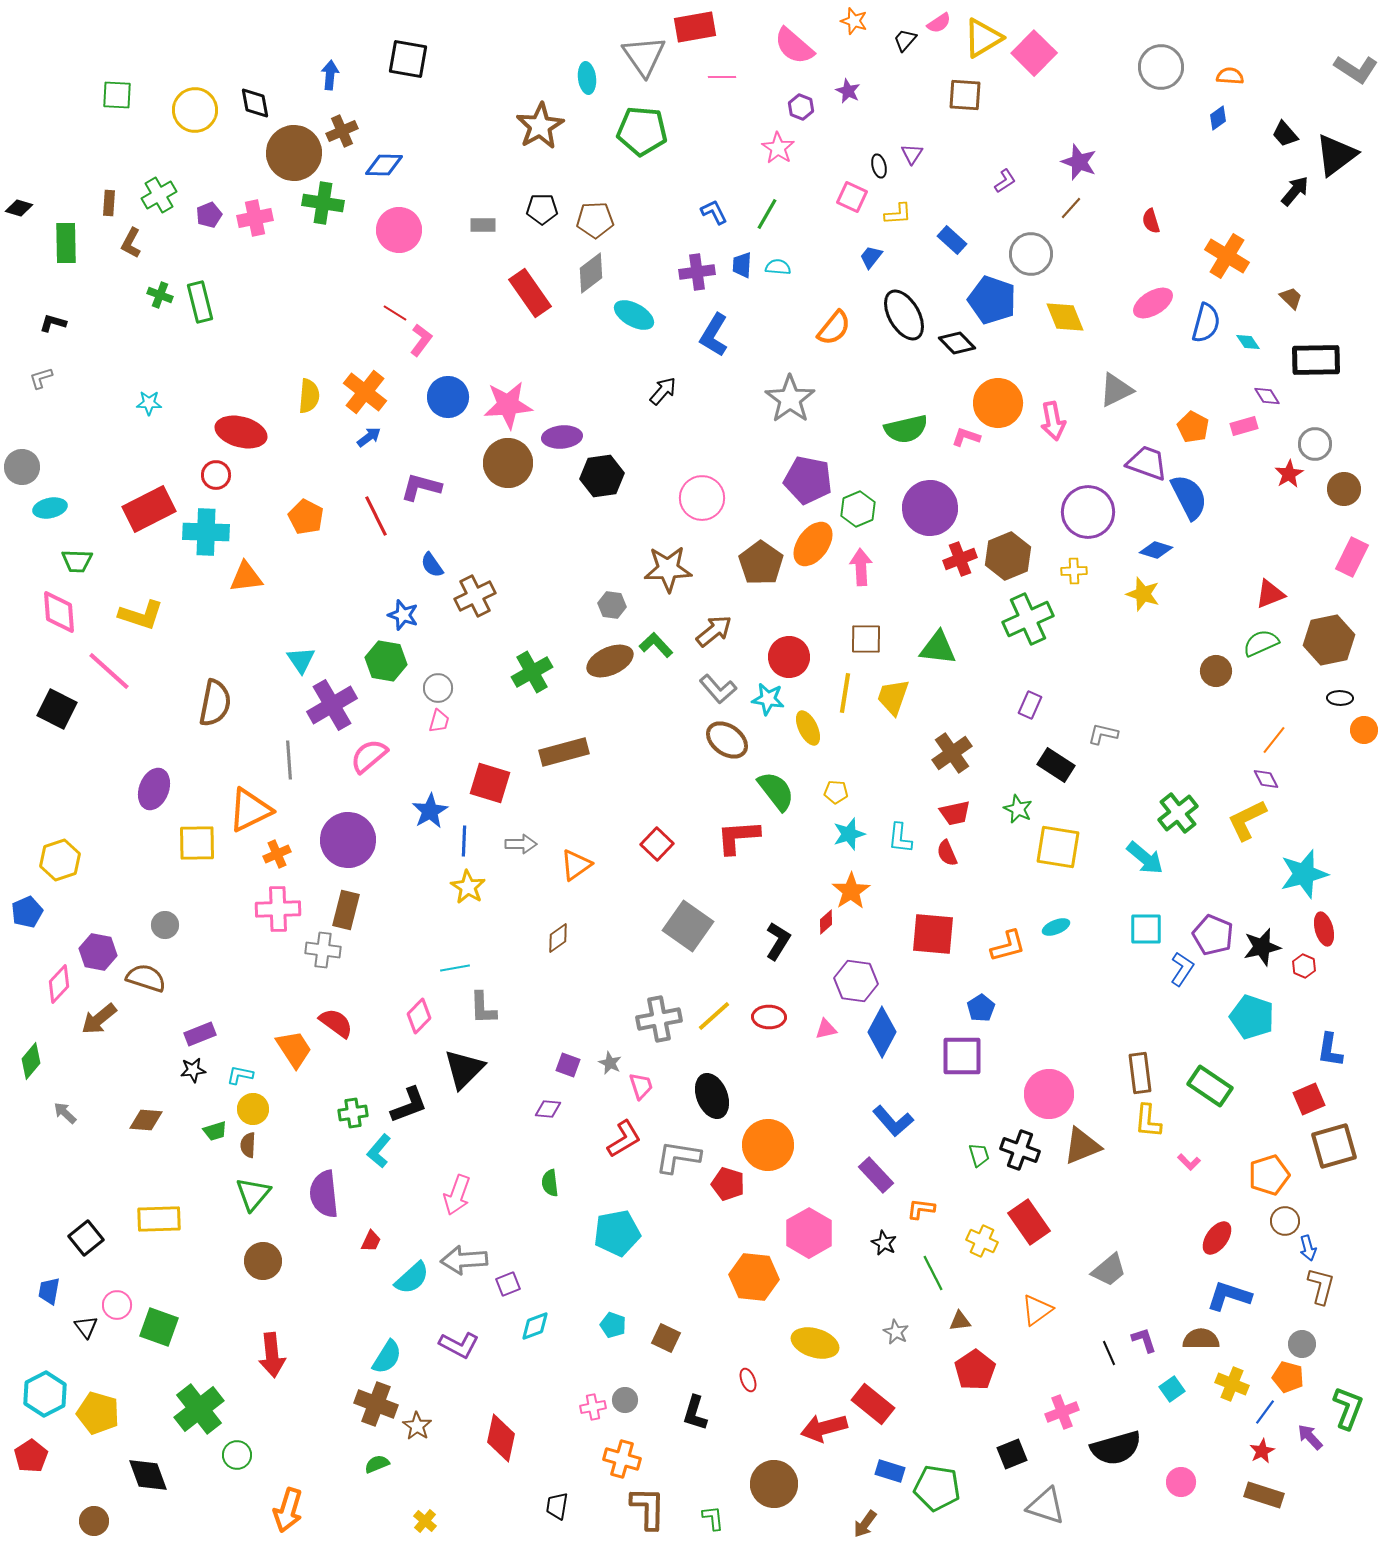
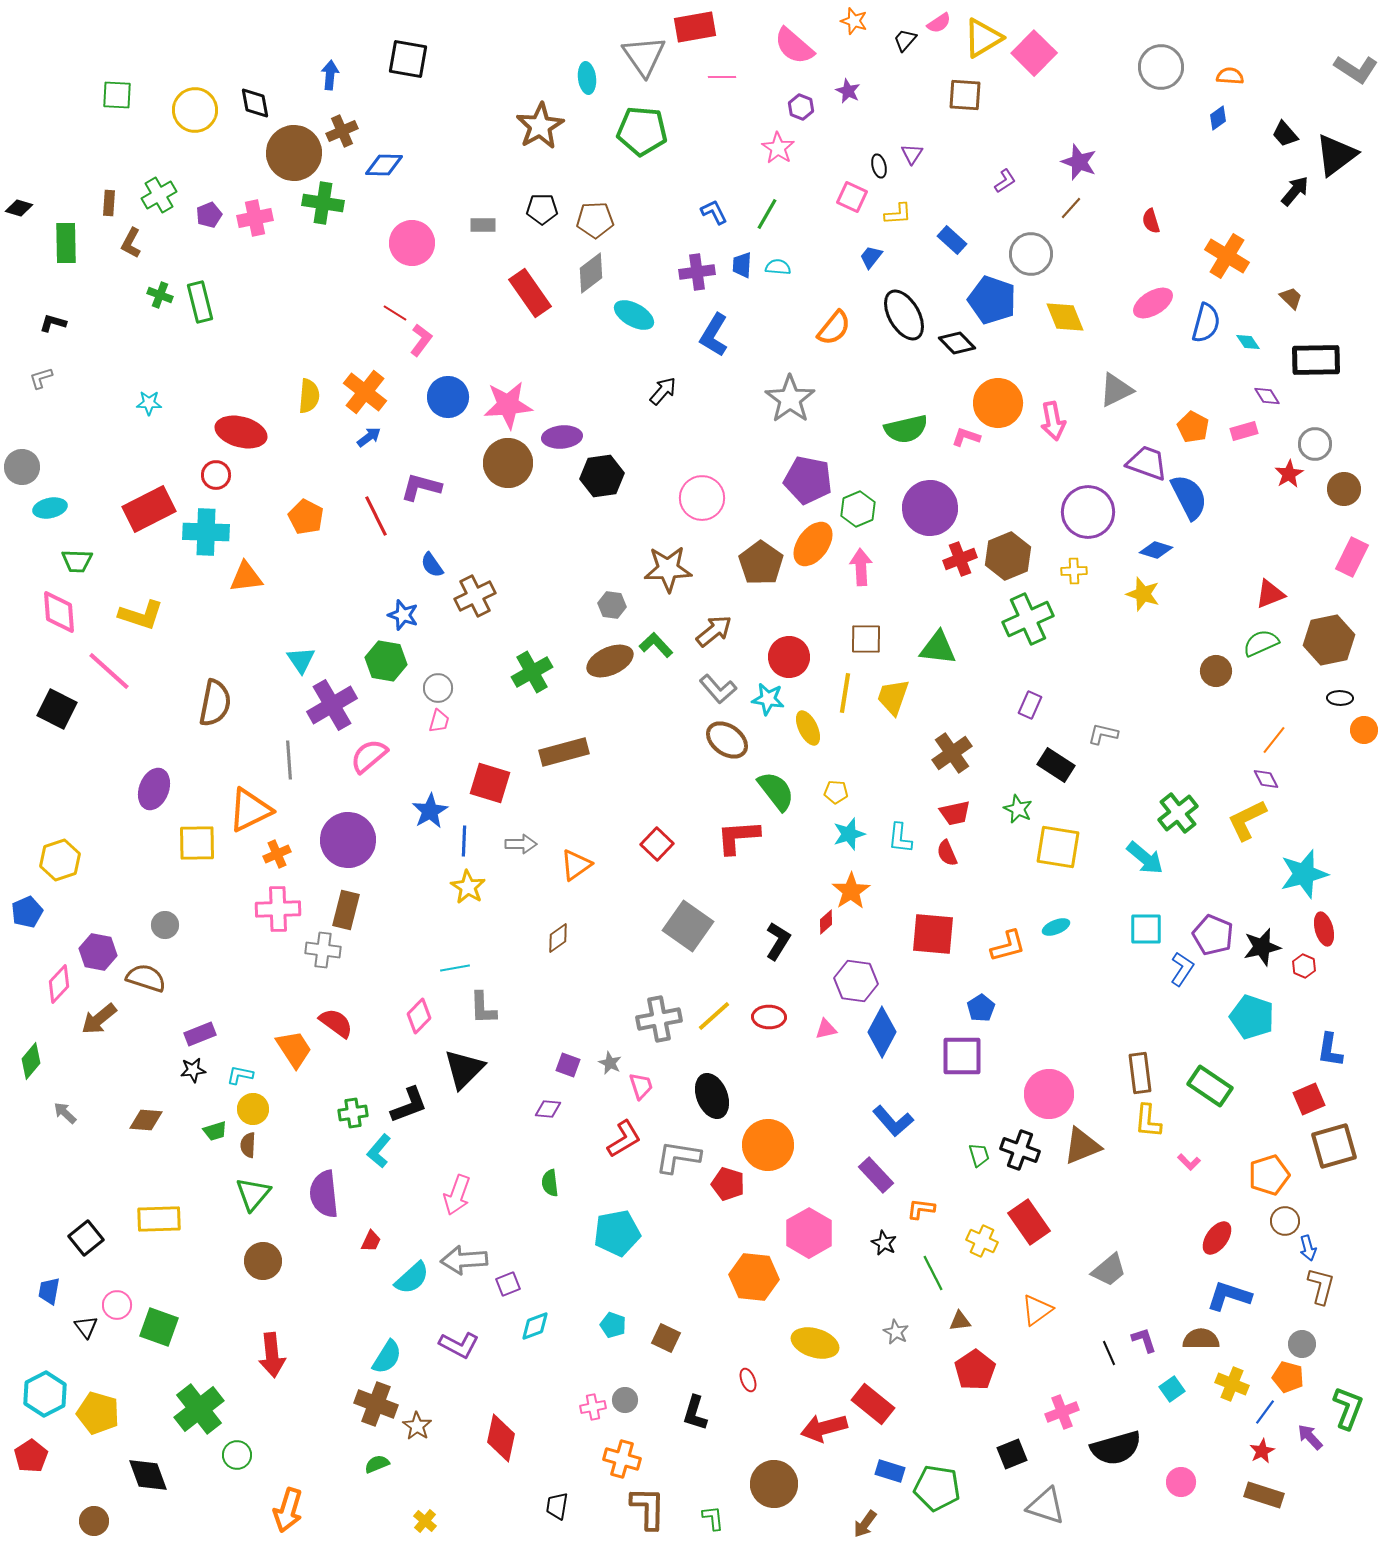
pink circle at (399, 230): moved 13 px right, 13 px down
pink rectangle at (1244, 426): moved 5 px down
